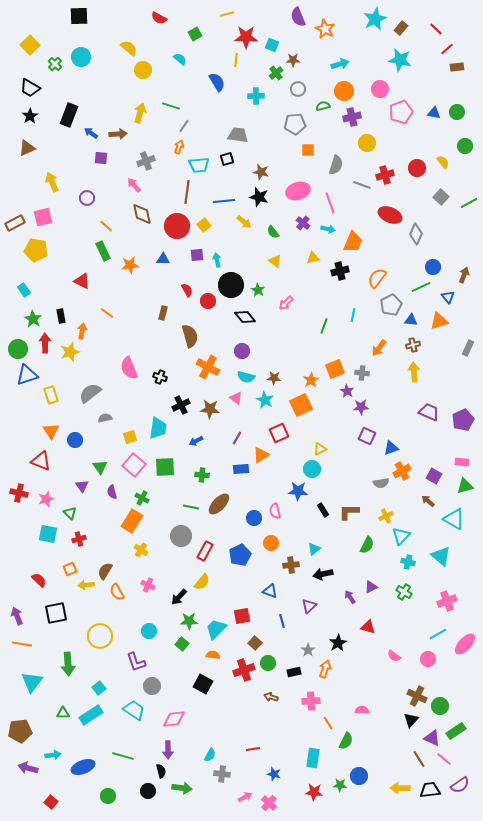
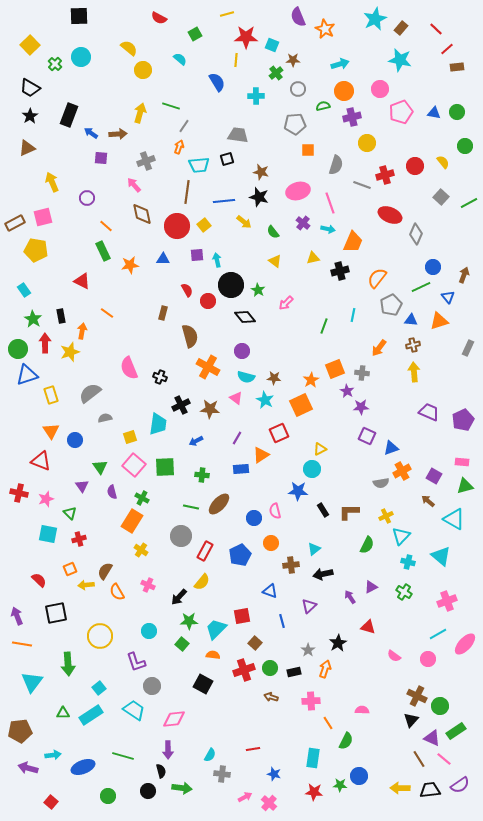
red circle at (417, 168): moved 2 px left, 2 px up
cyan trapezoid at (158, 428): moved 4 px up
green circle at (268, 663): moved 2 px right, 5 px down
